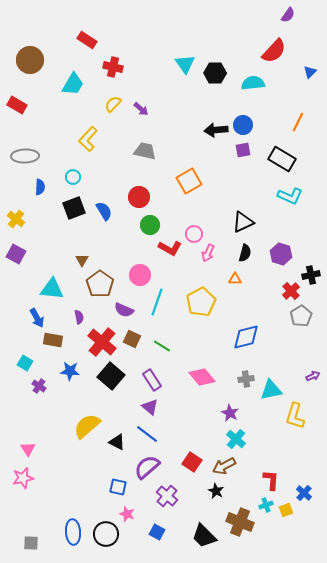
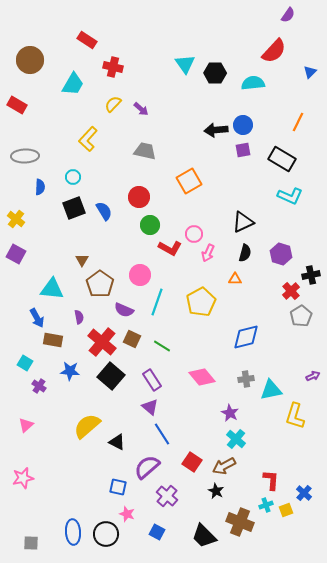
blue line at (147, 434): moved 15 px right; rotated 20 degrees clockwise
pink triangle at (28, 449): moved 2 px left, 24 px up; rotated 21 degrees clockwise
